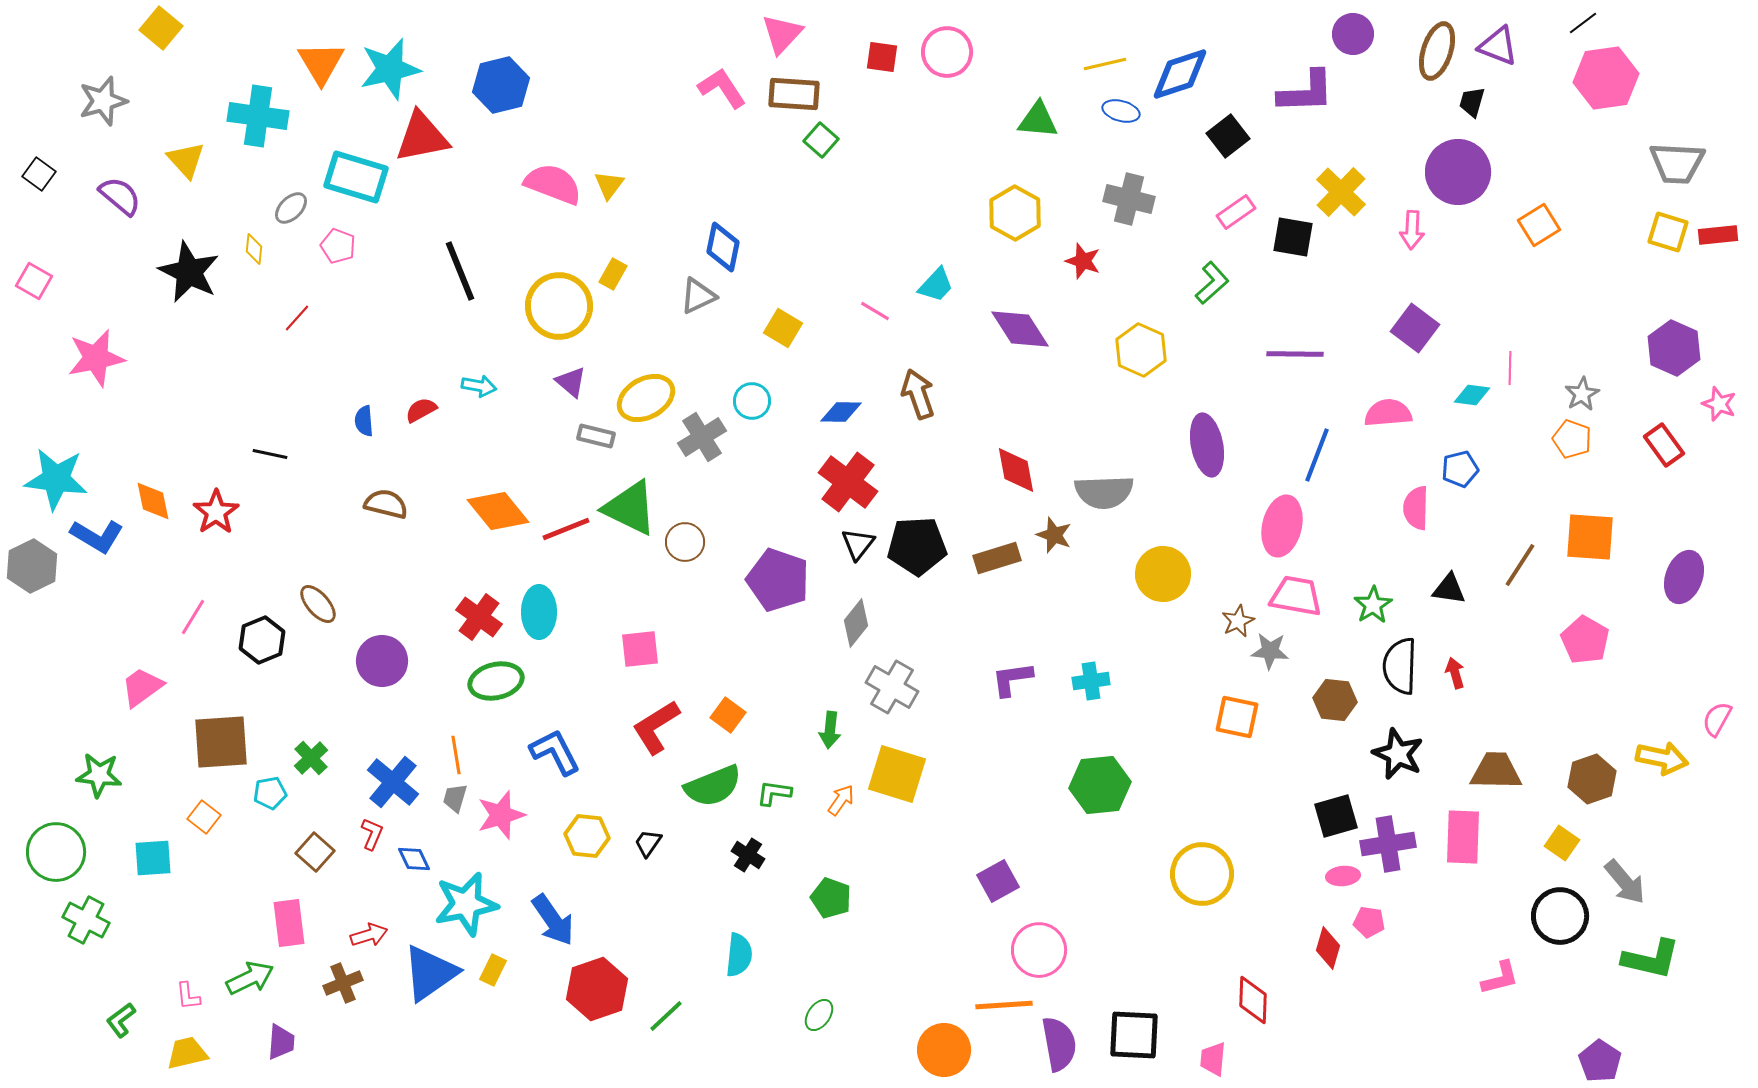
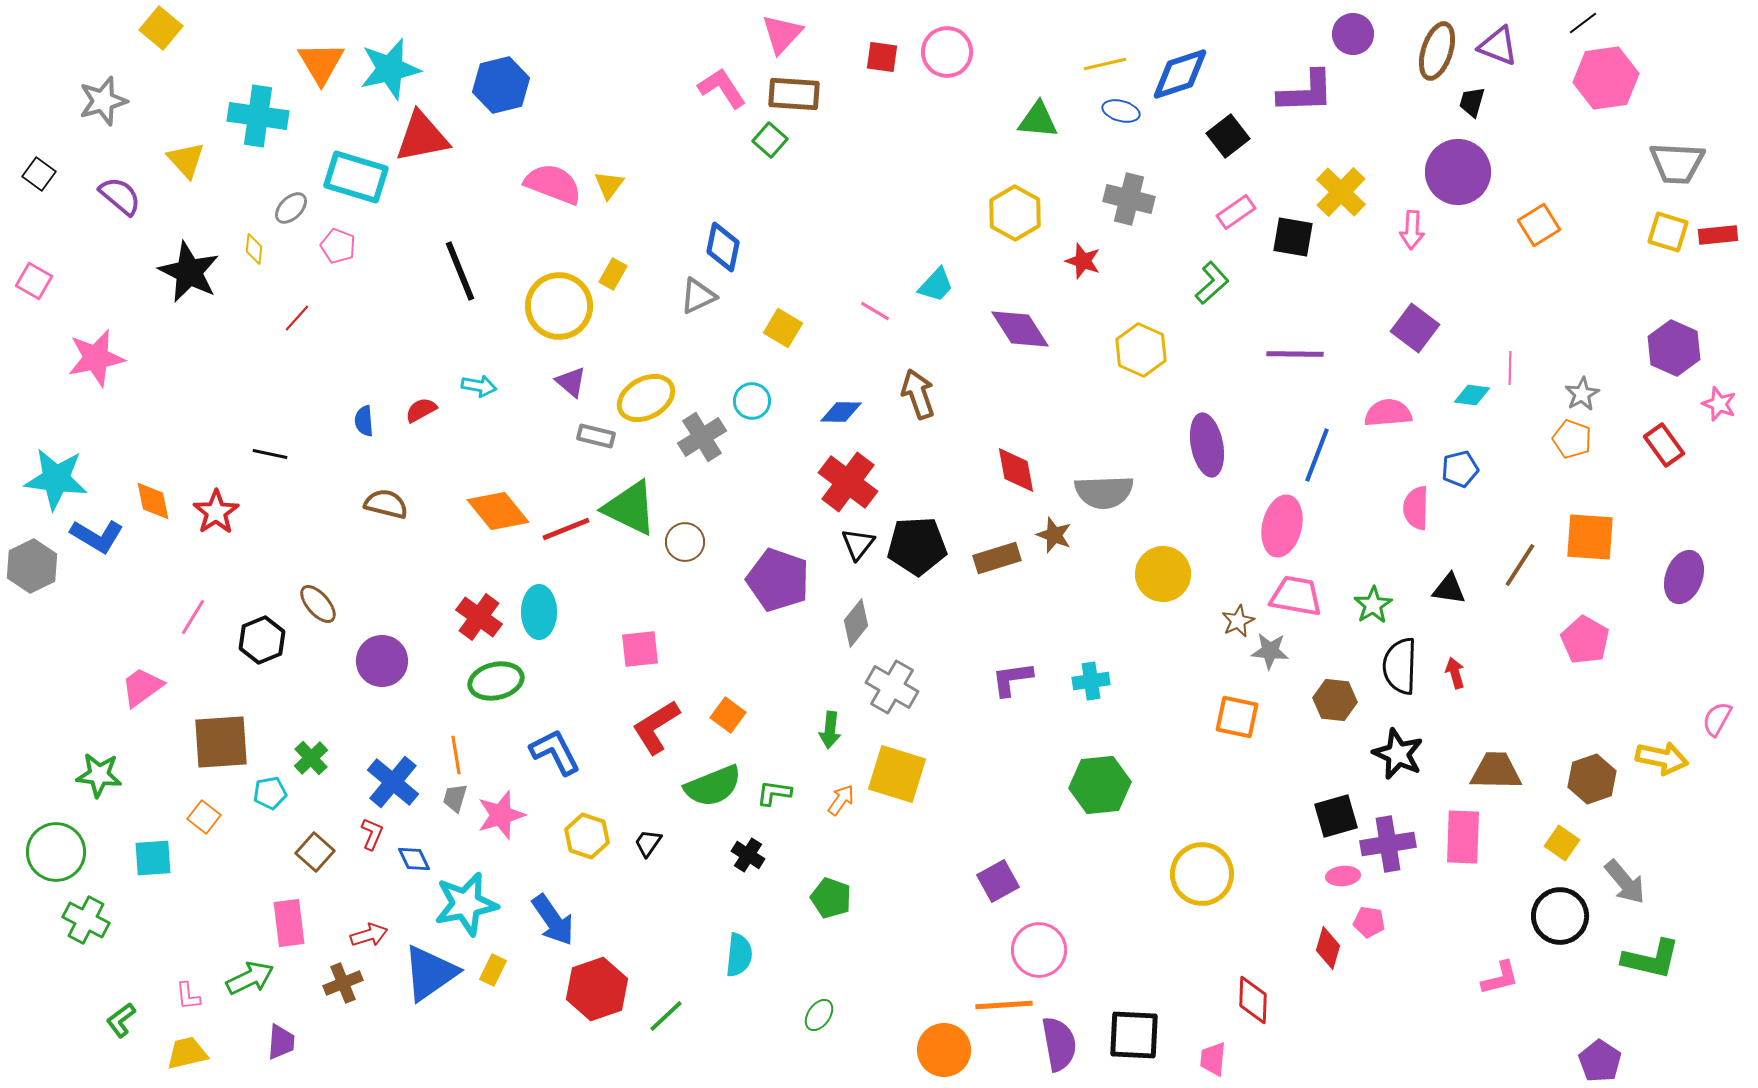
green square at (821, 140): moved 51 px left
yellow hexagon at (587, 836): rotated 12 degrees clockwise
